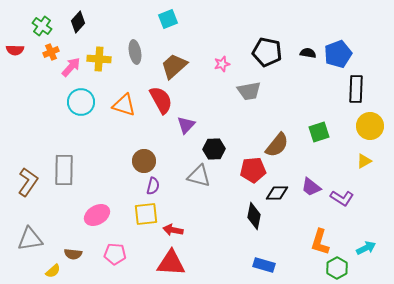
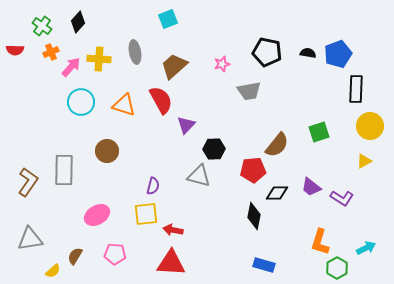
brown circle at (144, 161): moved 37 px left, 10 px up
brown semicircle at (73, 254): moved 2 px right, 2 px down; rotated 114 degrees clockwise
